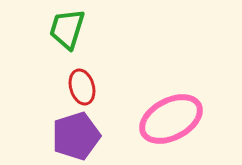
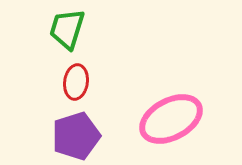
red ellipse: moved 6 px left, 5 px up; rotated 24 degrees clockwise
